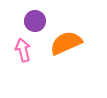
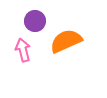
orange semicircle: moved 2 px up
